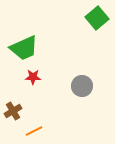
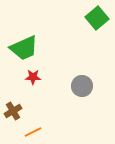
orange line: moved 1 px left, 1 px down
